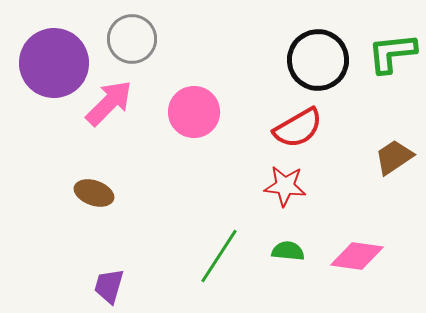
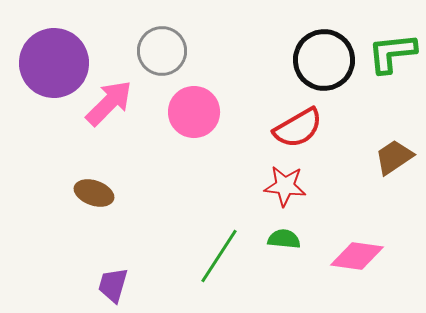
gray circle: moved 30 px right, 12 px down
black circle: moved 6 px right
green semicircle: moved 4 px left, 12 px up
purple trapezoid: moved 4 px right, 1 px up
